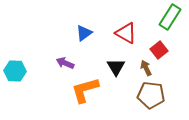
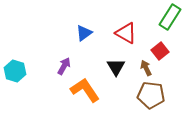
red square: moved 1 px right, 1 px down
purple arrow: moved 1 px left, 3 px down; rotated 96 degrees clockwise
cyan hexagon: rotated 15 degrees clockwise
orange L-shape: rotated 72 degrees clockwise
